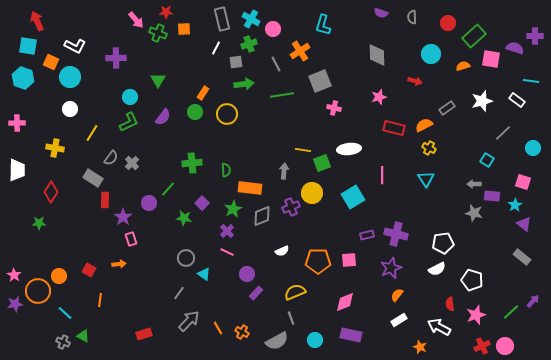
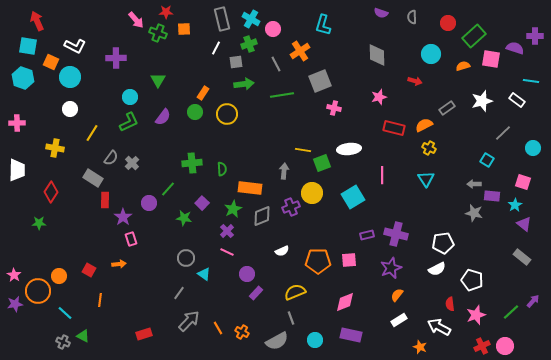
green semicircle at (226, 170): moved 4 px left, 1 px up
